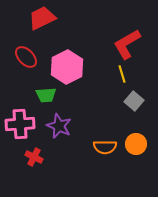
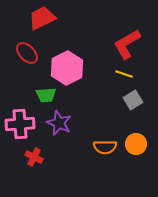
red ellipse: moved 1 px right, 4 px up
pink hexagon: moved 1 px down
yellow line: moved 2 px right; rotated 54 degrees counterclockwise
gray square: moved 1 px left, 1 px up; rotated 18 degrees clockwise
purple star: moved 3 px up
